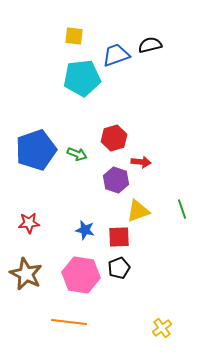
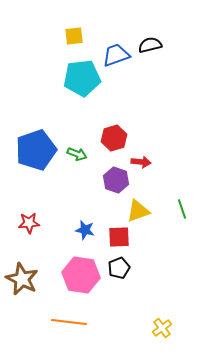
yellow square: rotated 12 degrees counterclockwise
brown star: moved 4 px left, 5 px down
